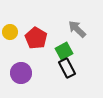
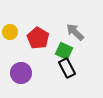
gray arrow: moved 2 px left, 3 px down
red pentagon: moved 2 px right
green square: rotated 36 degrees counterclockwise
